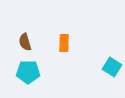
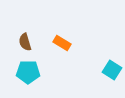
orange rectangle: moved 2 px left; rotated 60 degrees counterclockwise
cyan square: moved 3 px down
